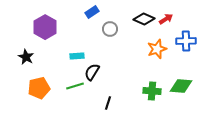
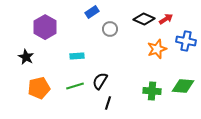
blue cross: rotated 12 degrees clockwise
black semicircle: moved 8 px right, 9 px down
green diamond: moved 2 px right
